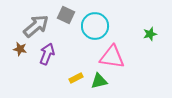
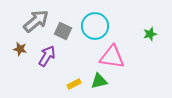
gray square: moved 3 px left, 16 px down
gray arrow: moved 5 px up
purple arrow: moved 2 px down; rotated 10 degrees clockwise
yellow rectangle: moved 2 px left, 6 px down
